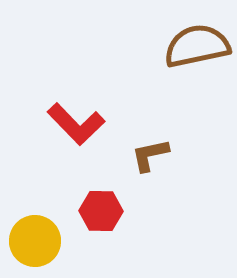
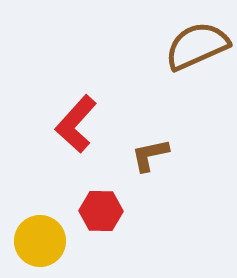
brown semicircle: rotated 12 degrees counterclockwise
red L-shape: rotated 86 degrees clockwise
yellow circle: moved 5 px right
